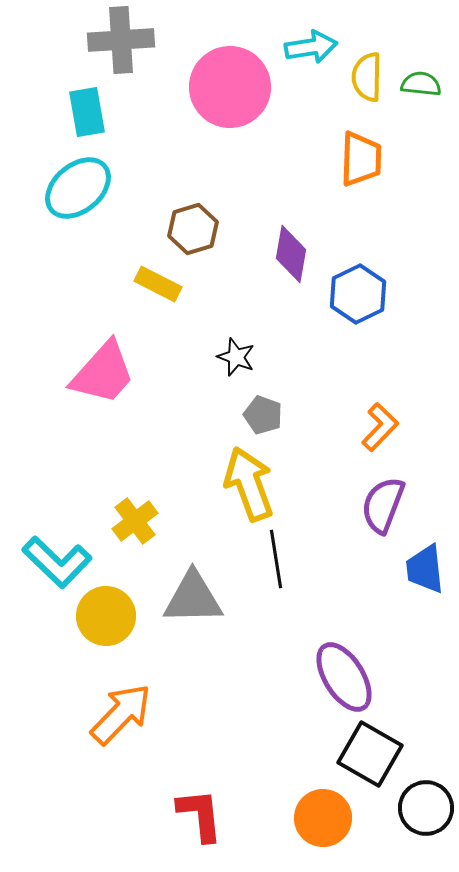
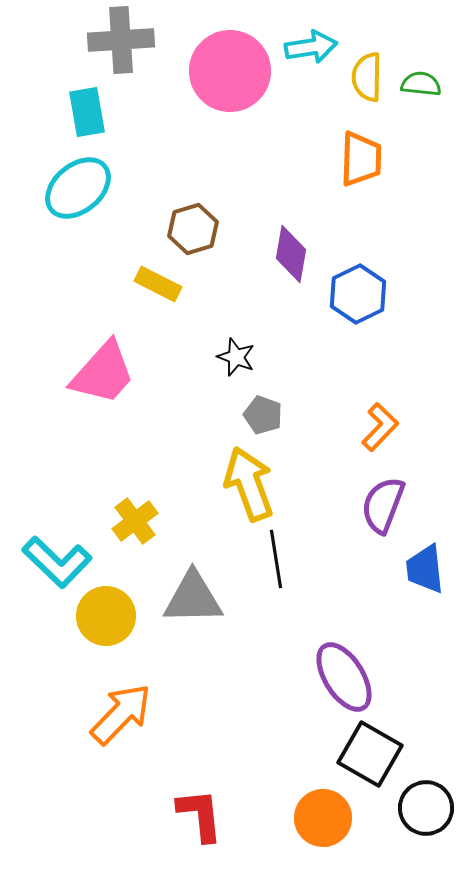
pink circle: moved 16 px up
